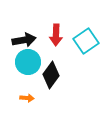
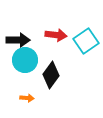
red arrow: rotated 85 degrees counterclockwise
black arrow: moved 6 px left; rotated 10 degrees clockwise
cyan circle: moved 3 px left, 2 px up
